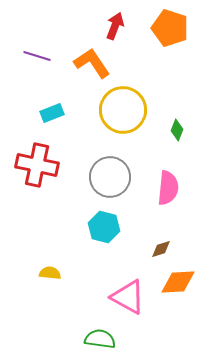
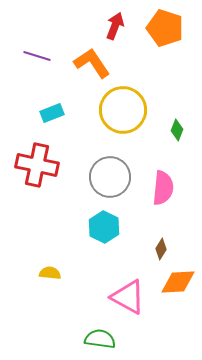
orange pentagon: moved 5 px left
pink semicircle: moved 5 px left
cyan hexagon: rotated 12 degrees clockwise
brown diamond: rotated 40 degrees counterclockwise
